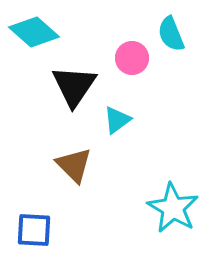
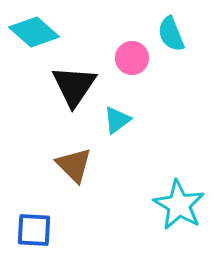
cyan star: moved 6 px right, 3 px up
